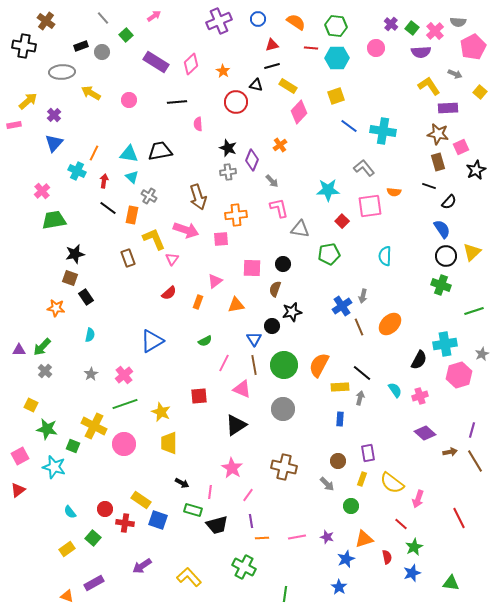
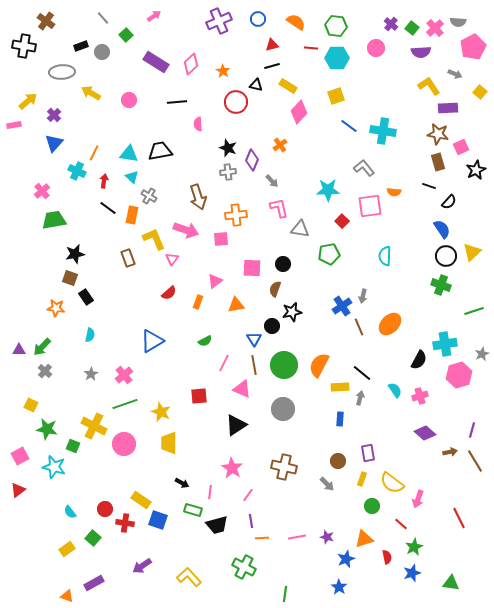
pink cross at (435, 31): moved 3 px up
green circle at (351, 506): moved 21 px right
